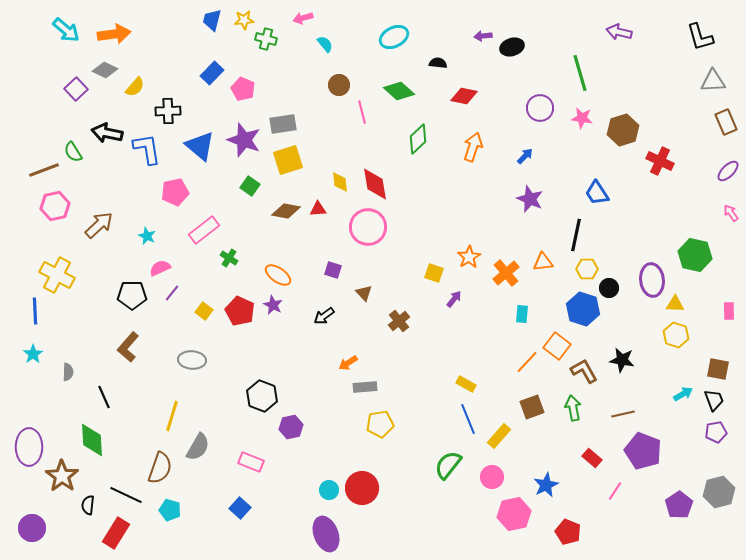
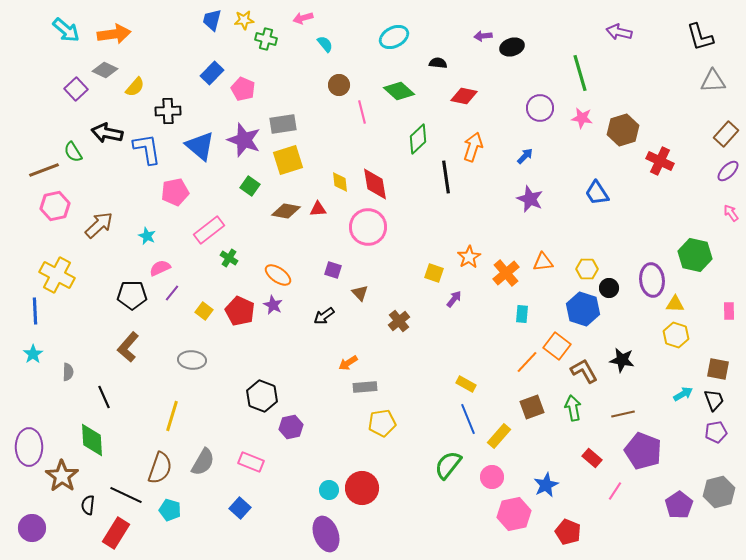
brown rectangle at (726, 122): moved 12 px down; rotated 65 degrees clockwise
pink rectangle at (204, 230): moved 5 px right
black line at (576, 235): moved 130 px left, 58 px up; rotated 20 degrees counterclockwise
brown triangle at (364, 293): moved 4 px left
yellow pentagon at (380, 424): moved 2 px right, 1 px up
gray semicircle at (198, 447): moved 5 px right, 15 px down
